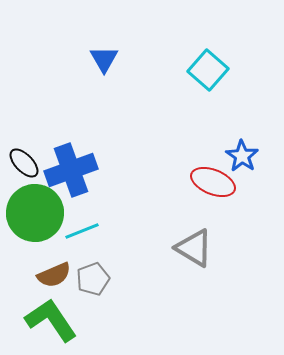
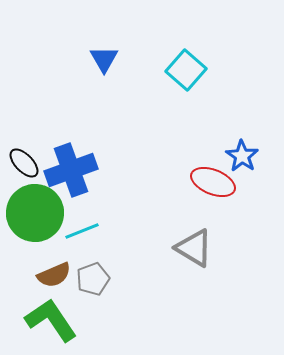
cyan square: moved 22 px left
